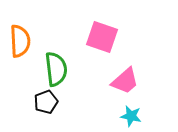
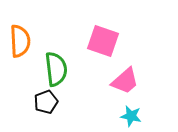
pink square: moved 1 px right, 4 px down
